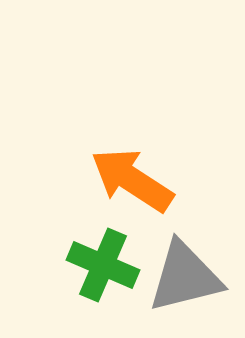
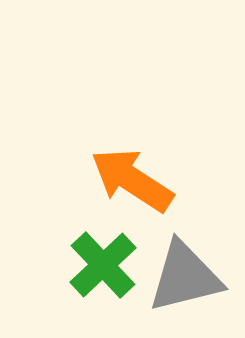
green cross: rotated 24 degrees clockwise
